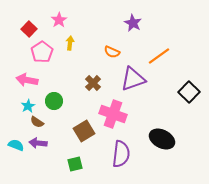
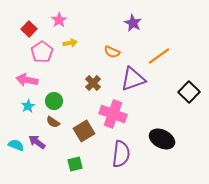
yellow arrow: rotated 72 degrees clockwise
brown semicircle: moved 16 px right
purple arrow: moved 1 px left, 1 px up; rotated 30 degrees clockwise
